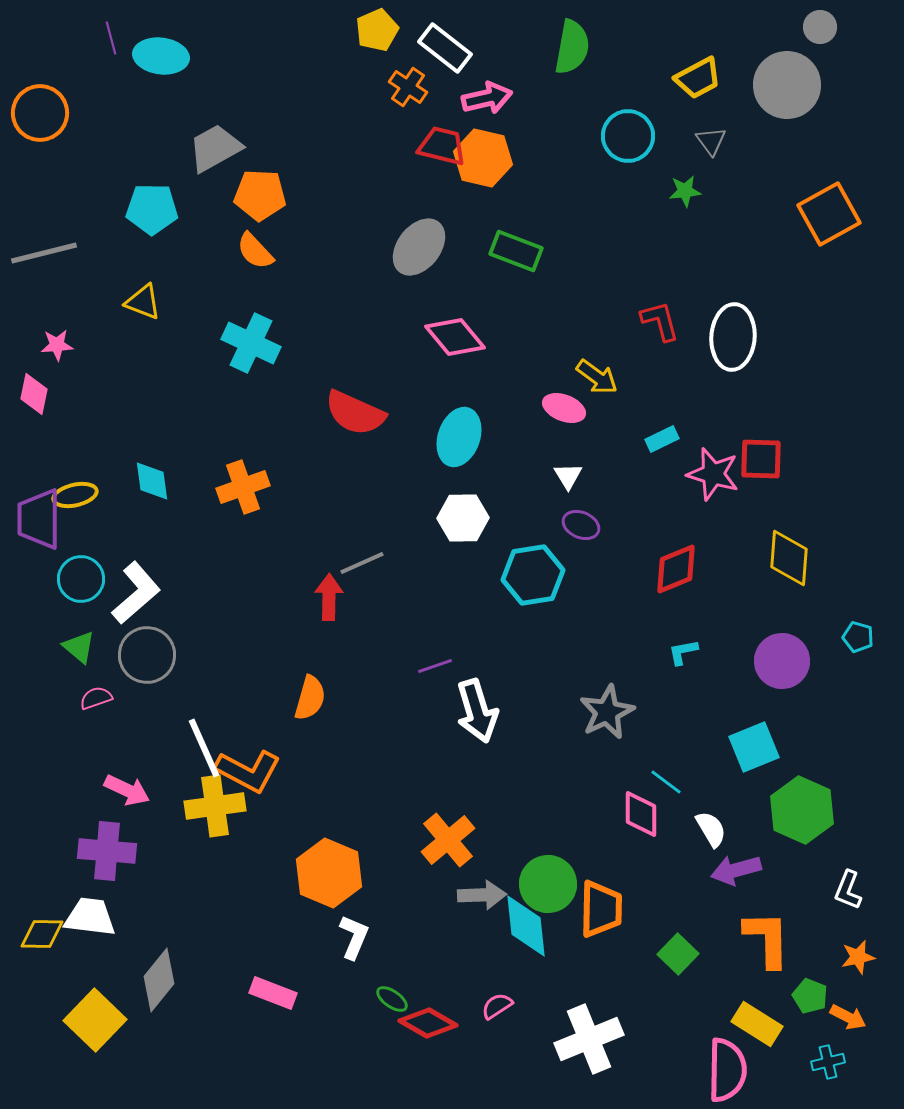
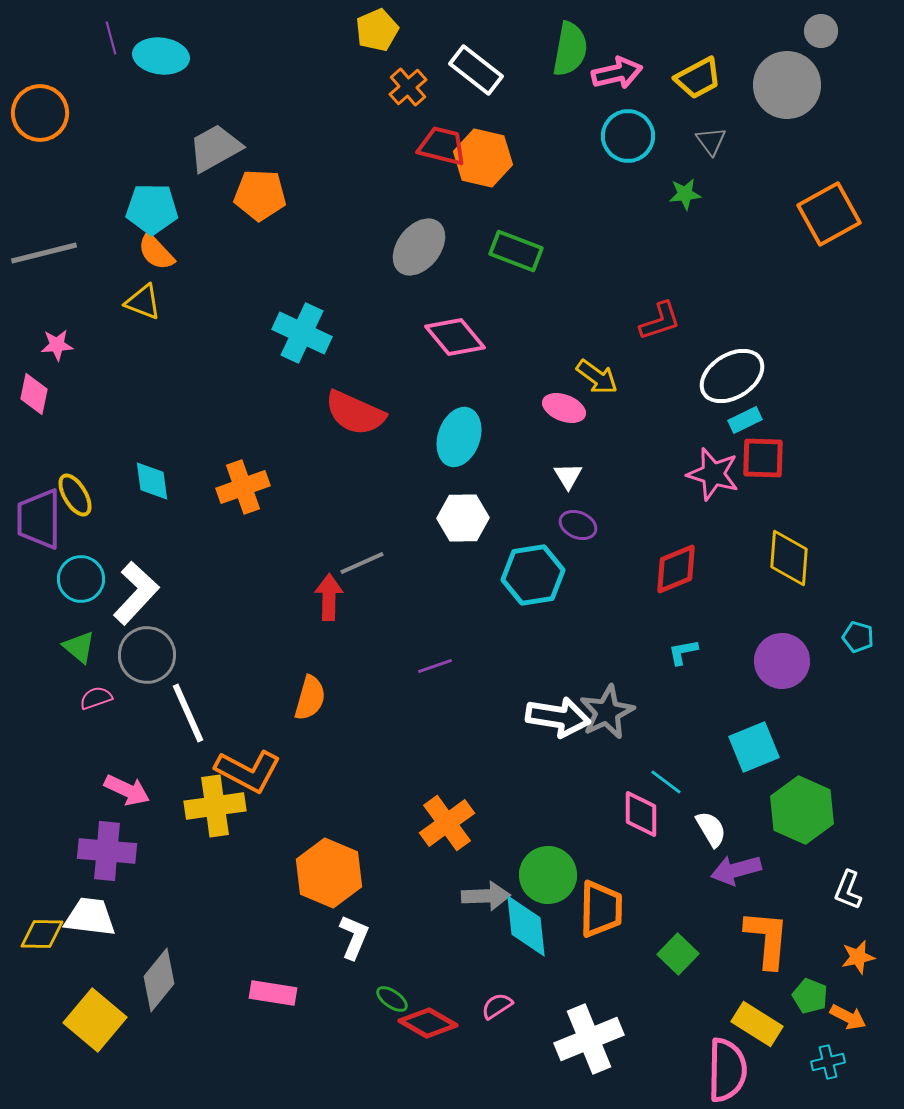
gray circle at (820, 27): moved 1 px right, 4 px down
green semicircle at (572, 47): moved 2 px left, 2 px down
white rectangle at (445, 48): moved 31 px right, 22 px down
orange cross at (408, 87): rotated 15 degrees clockwise
pink arrow at (487, 98): moved 130 px right, 25 px up
green star at (685, 191): moved 3 px down
orange semicircle at (255, 251): moved 99 px left, 1 px down
red L-shape at (660, 321): rotated 87 degrees clockwise
white ellipse at (733, 337): moved 1 px left, 39 px down; rotated 54 degrees clockwise
cyan cross at (251, 343): moved 51 px right, 10 px up
cyan rectangle at (662, 439): moved 83 px right, 19 px up
red square at (761, 459): moved 2 px right, 1 px up
yellow ellipse at (75, 495): rotated 72 degrees clockwise
purple ellipse at (581, 525): moved 3 px left
white L-shape at (136, 593): rotated 6 degrees counterclockwise
white arrow at (477, 711): moved 81 px right, 6 px down; rotated 64 degrees counterclockwise
white line at (204, 748): moved 16 px left, 35 px up
orange cross at (448, 840): moved 1 px left, 17 px up; rotated 4 degrees clockwise
green circle at (548, 884): moved 9 px up
gray arrow at (482, 895): moved 4 px right, 1 px down
orange L-shape at (767, 939): rotated 6 degrees clockwise
pink rectangle at (273, 993): rotated 12 degrees counterclockwise
yellow square at (95, 1020): rotated 4 degrees counterclockwise
